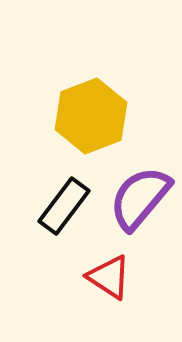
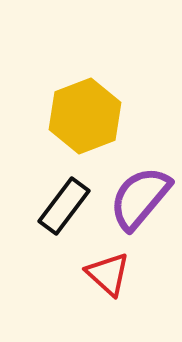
yellow hexagon: moved 6 px left
red triangle: moved 1 px left, 3 px up; rotated 9 degrees clockwise
